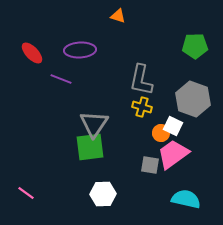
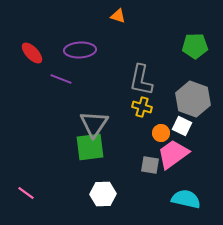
white square: moved 9 px right
